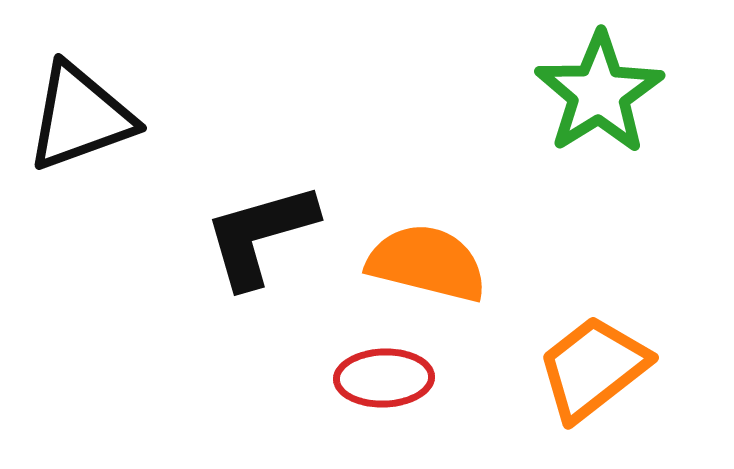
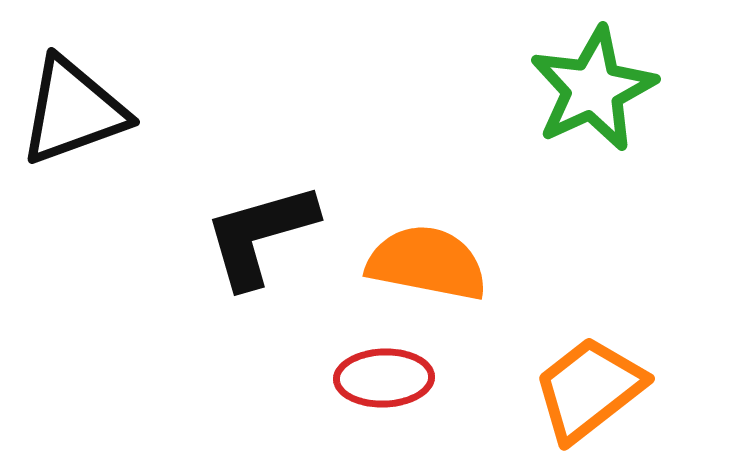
green star: moved 6 px left, 4 px up; rotated 7 degrees clockwise
black triangle: moved 7 px left, 6 px up
orange semicircle: rotated 3 degrees counterclockwise
orange trapezoid: moved 4 px left, 21 px down
